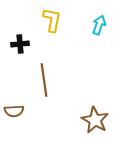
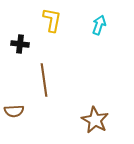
black cross: rotated 12 degrees clockwise
